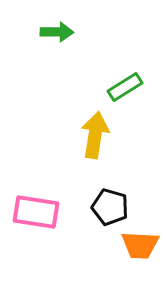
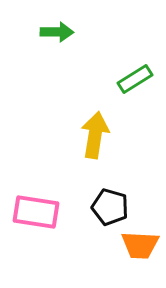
green rectangle: moved 10 px right, 8 px up
